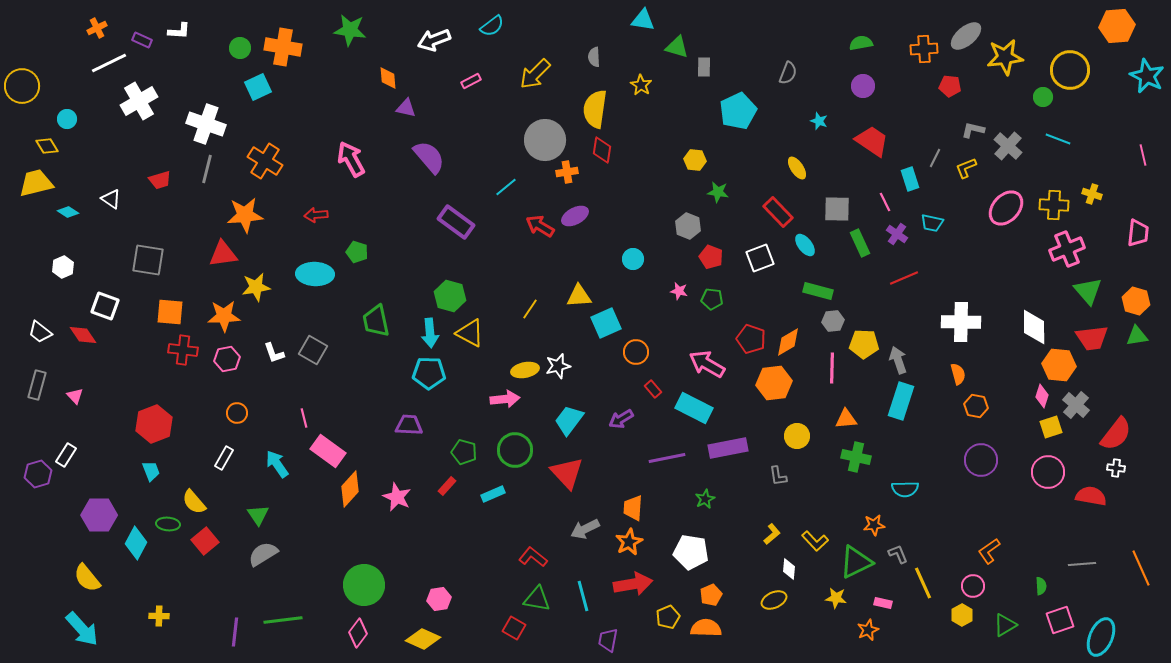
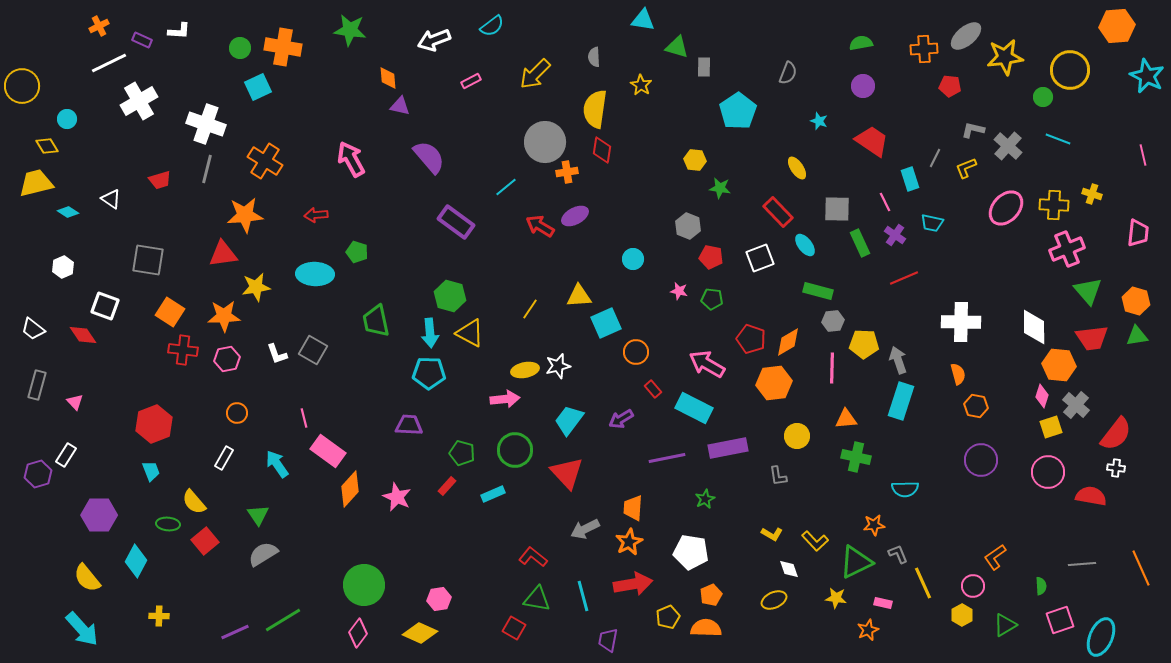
orange cross at (97, 28): moved 2 px right, 2 px up
purple triangle at (406, 108): moved 6 px left, 2 px up
cyan pentagon at (738, 111): rotated 9 degrees counterclockwise
gray circle at (545, 140): moved 2 px down
green star at (718, 192): moved 2 px right, 4 px up
purple cross at (897, 234): moved 2 px left, 1 px down
red pentagon at (711, 257): rotated 10 degrees counterclockwise
orange square at (170, 312): rotated 28 degrees clockwise
white trapezoid at (40, 332): moved 7 px left, 3 px up
white L-shape at (274, 353): moved 3 px right, 1 px down
pink triangle at (75, 396): moved 6 px down
green pentagon at (464, 452): moved 2 px left, 1 px down
yellow L-shape at (772, 534): rotated 70 degrees clockwise
cyan diamond at (136, 543): moved 18 px down
orange L-shape at (989, 551): moved 6 px right, 6 px down
white diamond at (789, 569): rotated 25 degrees counterclockwise
green line at (283, 620): rotated 24 degrees counterclockwise
purple line at (235, 632): rotated 60 degrees clockwise
yellow diamond at (423, 639): moved 3 px left, 6 px up
